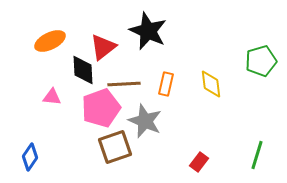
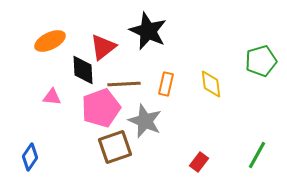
green line: rotated 12 degrees clockwise
